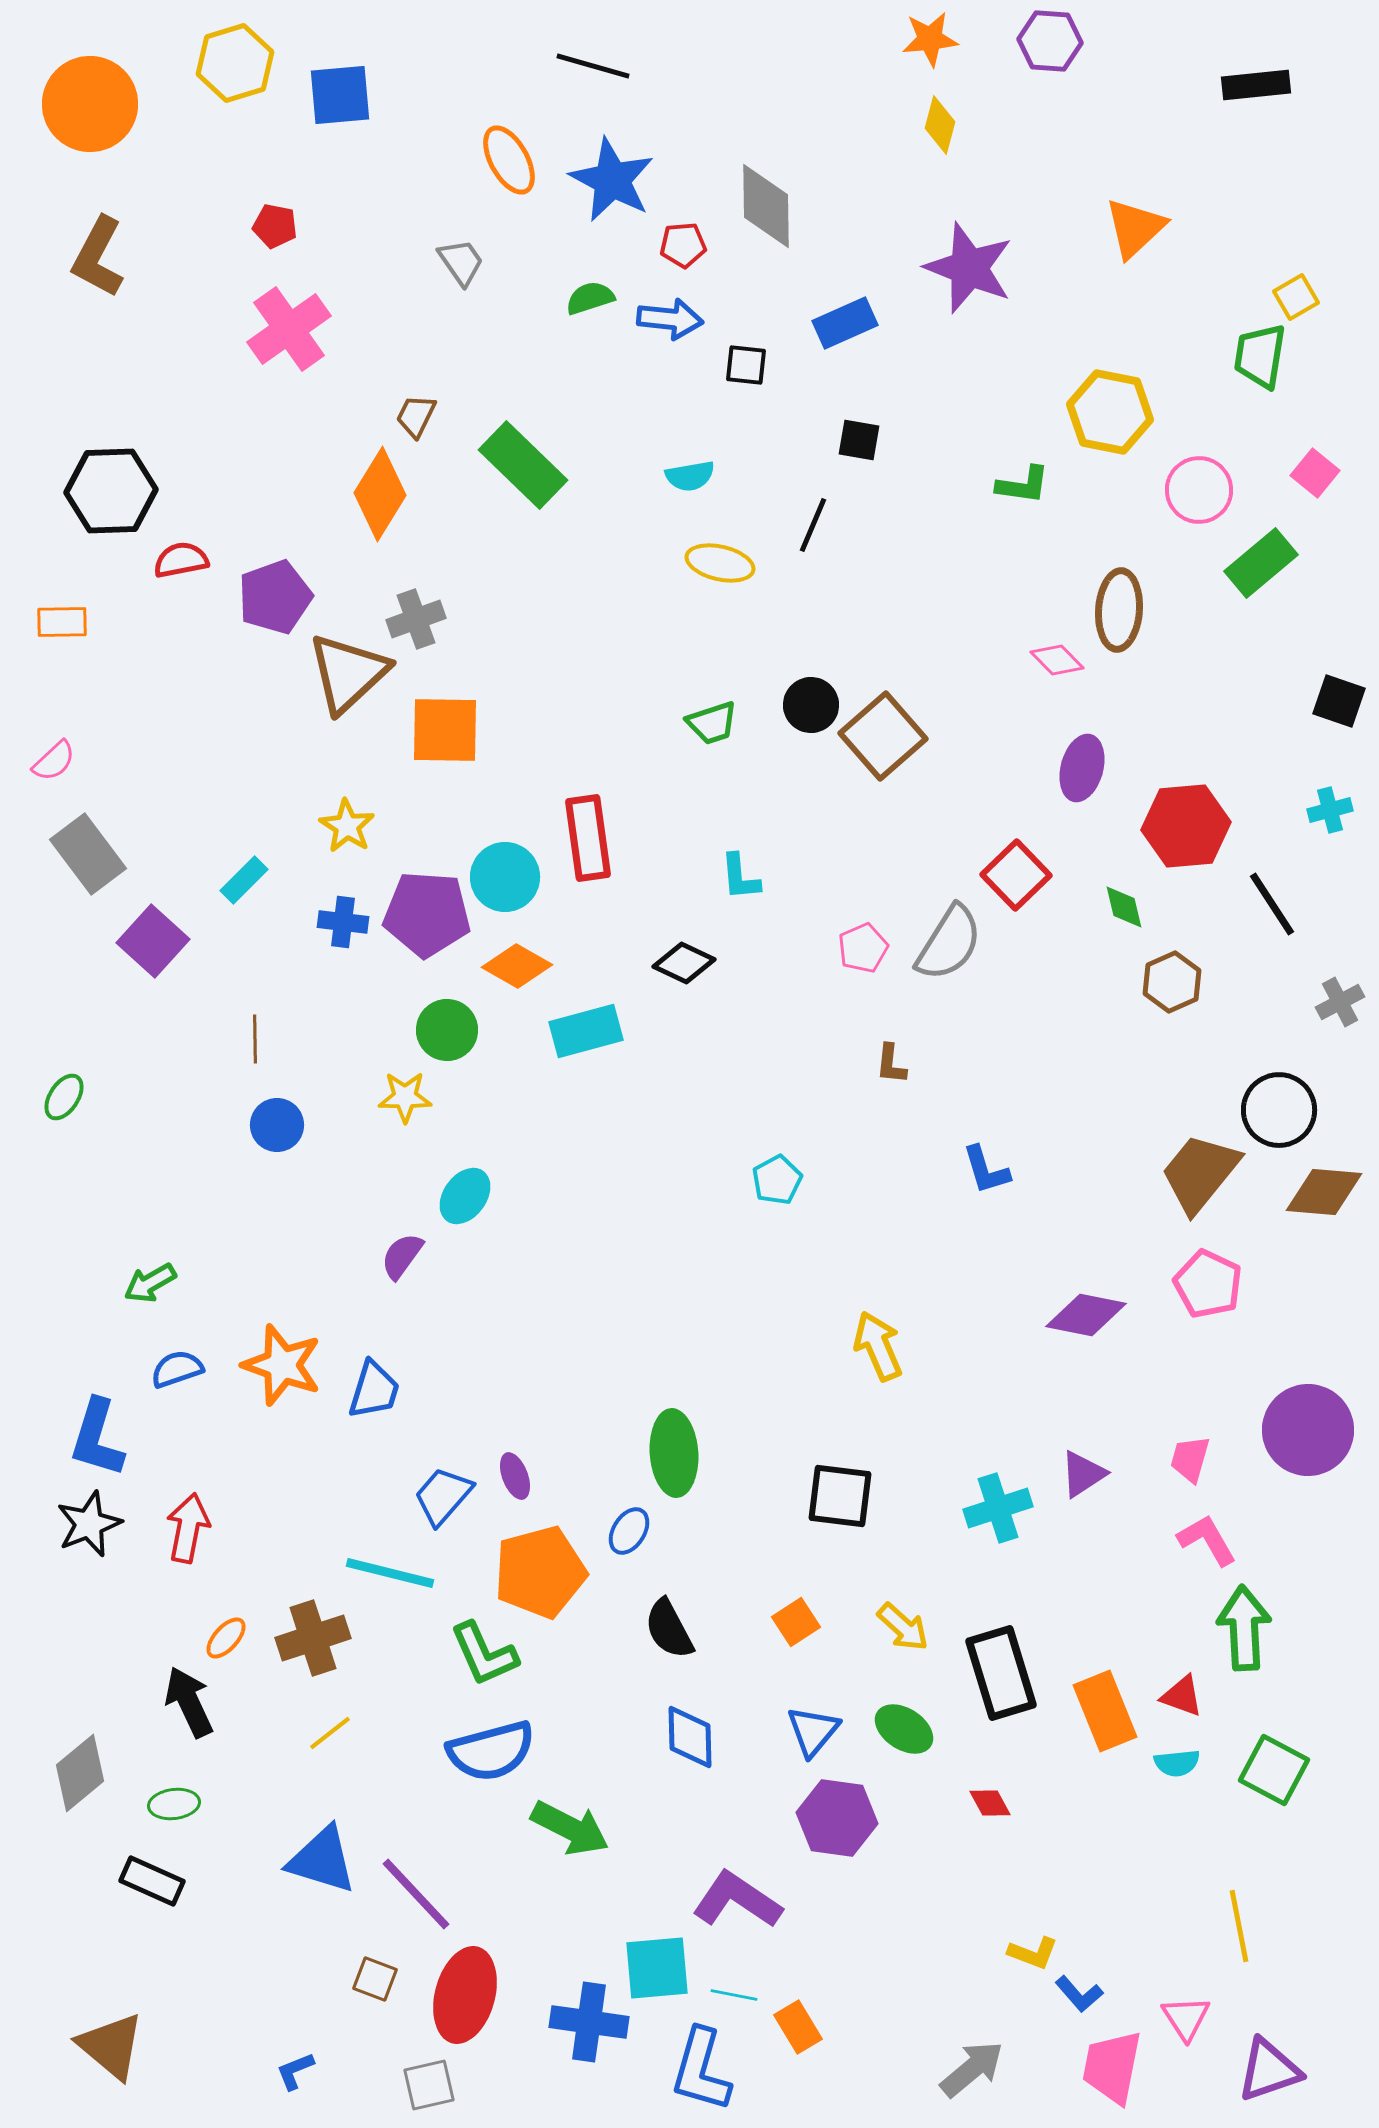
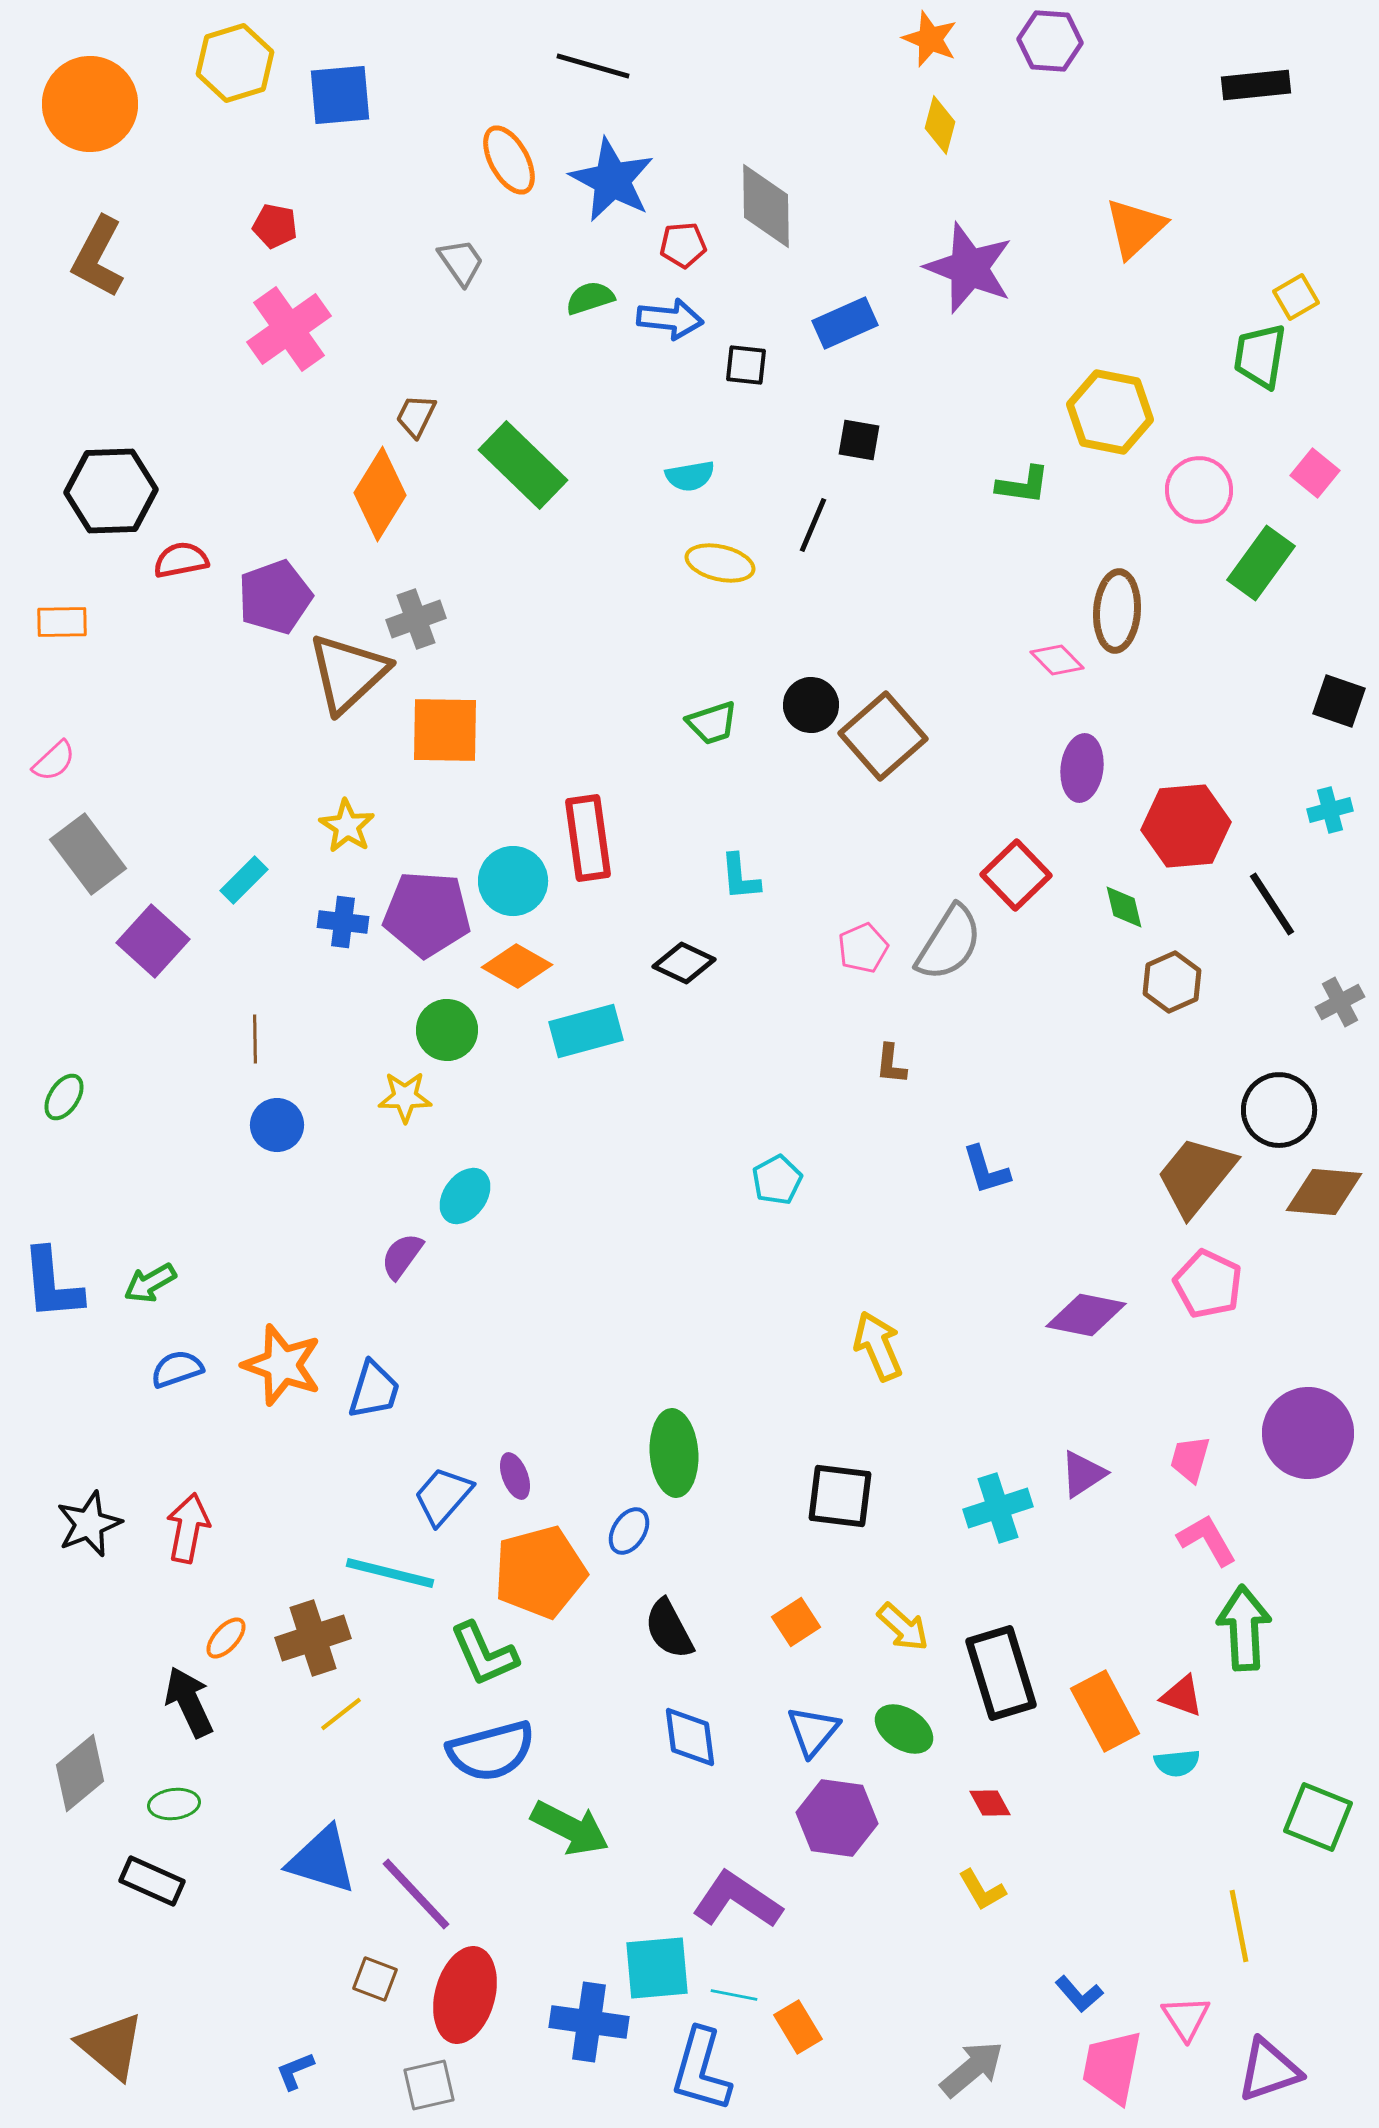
orange star at (930, 39): rotated 28 degrees clockwise
green rectangle at (1261, 563): rotated 14 degrees counterclockwise
brown ellipse at (1119, 610): moved 2 px left, 1 px down
purple ellipse at (1082, 768): rotated 8 degrees counterclockwise
cyan circle at (505, 877): moved 8 px right, 4 px down
brown trapezoid at (1200, 1173): moved 4 px left, 3 px down
purple circle at (1308, 1430): moved 3 px down
blue L-shape at (97, 1438): moved 45 px left, 154 px up; rotated 22 degrees counterclockwise
orange rectangle at (1105, 1711): rotated 6 degrees counterclockwise
yellow line at (330, 1733): moved 11 px right, 19 px up
blue diamond at (690, 1737): rotated 6 degrees counterclockwise
green square at (1274, 1770): moved 44 px right, 47 px down; rotated 6 degrees counterclockwise
yellow L-shape at (1033, 1953): moved 51 px left, 63 px up; rotated 39 degrees clockwise
